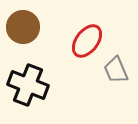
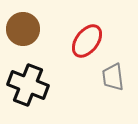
brown circle: moved 2 px down
gray trapezoid: moved 3 px left, 7 px down; rotated 16 degrees clockwise
